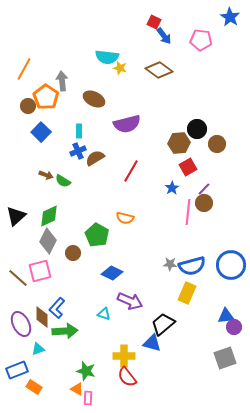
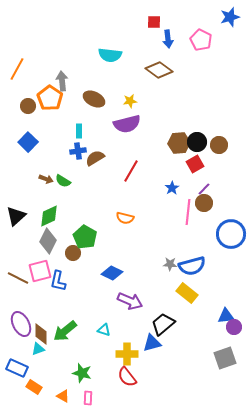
blue star at (230, 17): rotated 24 degrees clockwise
red square at (154, 22): rotated 24 degrees counterclockwise
blue arrow at (164, 36): moved 4 px right, 3 px down; rotated 30 degrees clockwise
pink pentagon at (201, 40): rotated 20 degrees clockwise
cyan semicircle at (107, 57): moved 3 px right, 2 px up
yellow star at (120, 68): moved 10 px right, 33 px down; rotated 24 degrees counterclockwise
orange line at (24, 69): moved 7 px left
orange pentagon at (46, 97): moved 4 px right, 1 px down
black circle at (197, 129): moved 13 px down
blue square at (41, 132): moved 13 px left, 10 px down
brown circle at (217, 144): moved 2 px right, 1 px down
blue cross at (78, 151): rotated 14 degrees clockwise
red square at (188, 167): moved 7 px right, 3 px up
brown arrow at (46, 175): moved 4 px down
green pentagon at (97, 235): moved 12 px left, 2 px down
blue circle at (231, 265): moved 31 px up
brown line at (18, 278): rotated 15 degrees counterclockwise
yellow rectangle at (187, 293): rotated 75 degrees counterclockwise
blue L-shape at (57, 308): moved 1 px right, 27 px up; rotated 30 degrees counterclockwise
cyan triangle at (104, 314): moved 16 px down
brown diamond at (42, 317): moved 1 px left, 17 px down
green arrow at (65, 331): rotated 145 degrees clockwise
blue triangle at (152, 343): rotated 30 degrees counterclockwise
yellow cross at (124, 356): moved 3 px right, 2 px up
blue rectangle at (17, 370): moved 2 px up; rotated 45 degrees clockwise
green star at (86, 371): moved 4 px left, 2 px down
orange triangle at (77, 389): moved 14 px left, 7 px down
